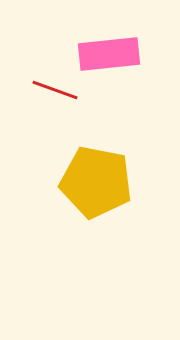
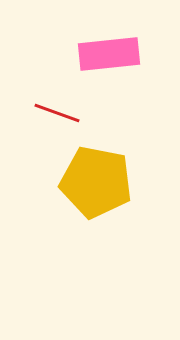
red line: moved 2 px right, 23 px down
